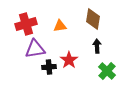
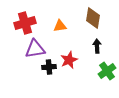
brown diamond: moved 1 px up
red cross: moved 1 px left, 1 px up
red star: rotated 12 degrees clockwise
green cross: rotated 12 degrees clockwise
